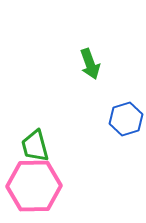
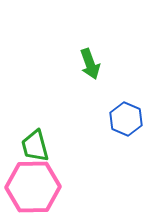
blue hexagon: rotated 20 degrees counterclockwise
pink hexagon: moved 1 px left, 1 px down
